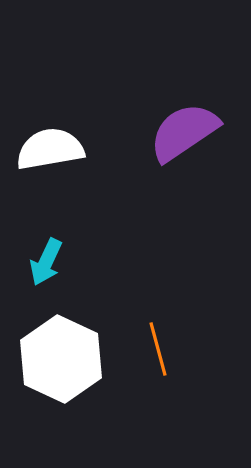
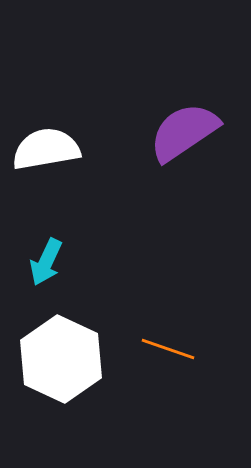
white semicircle: moved 4 px left
orange line: moved 10 px right; rotated 56 degrees counterclockwise
